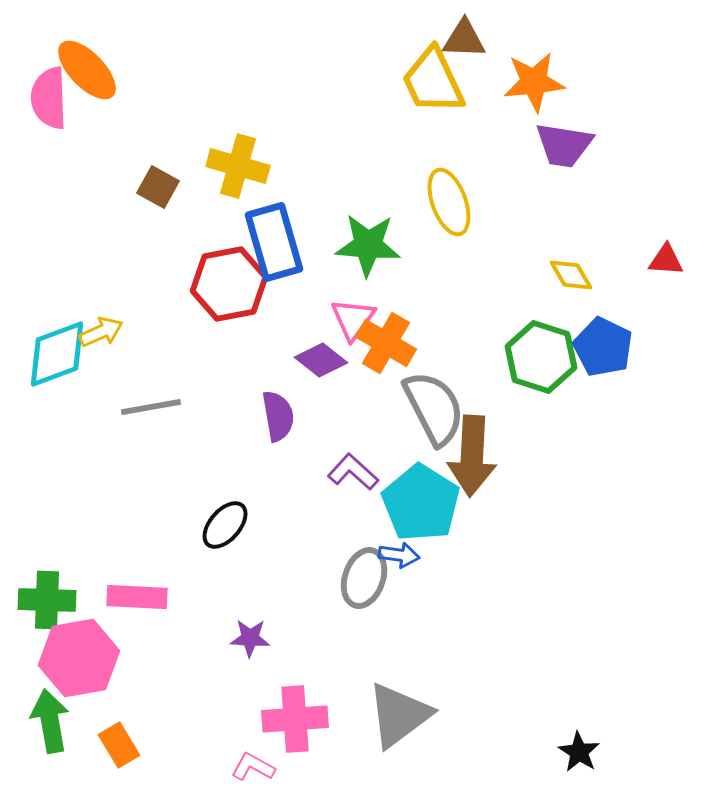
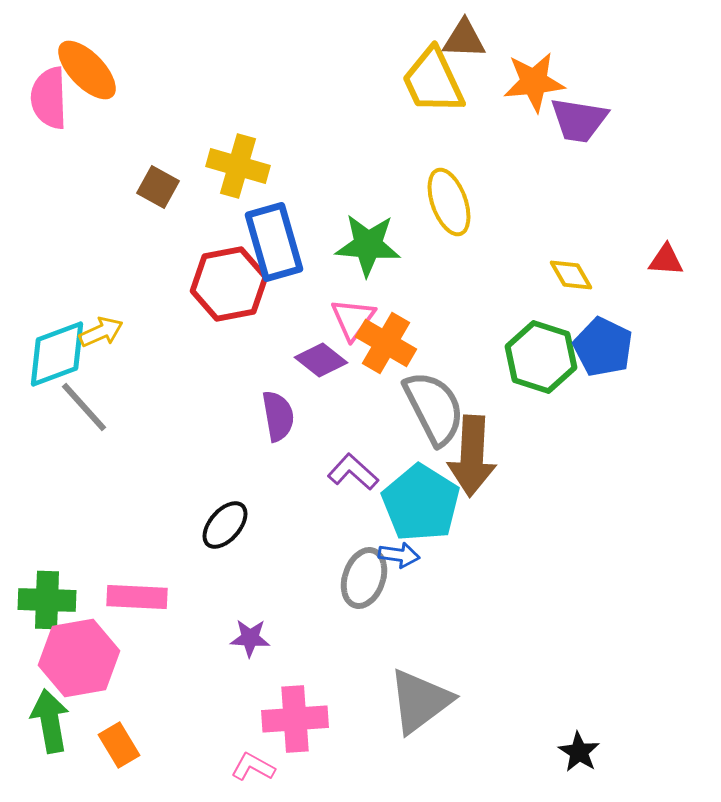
purple trapezoid: moved 15 px right, 25 px up
gray line: moved 67 px left; rotated 58 degrees clockwise
gray triangle: moved 21 px right, 14 px up
